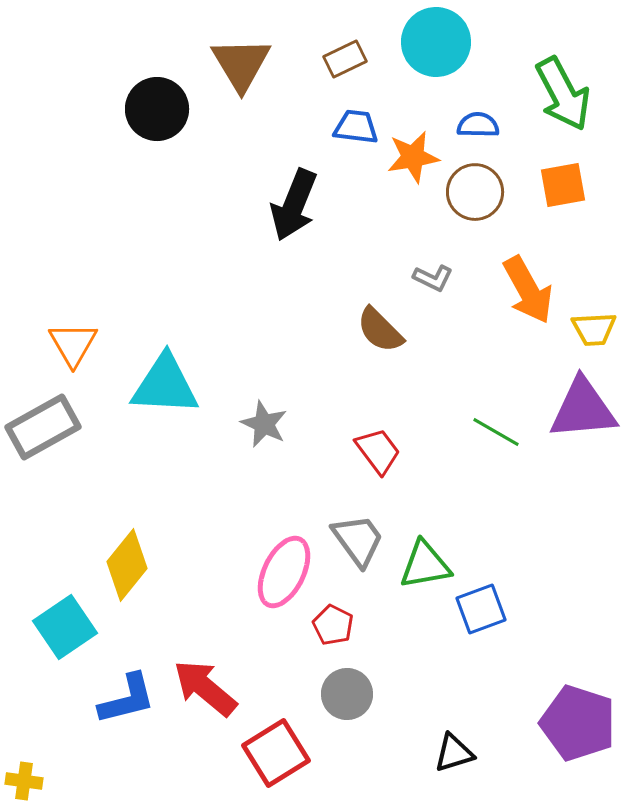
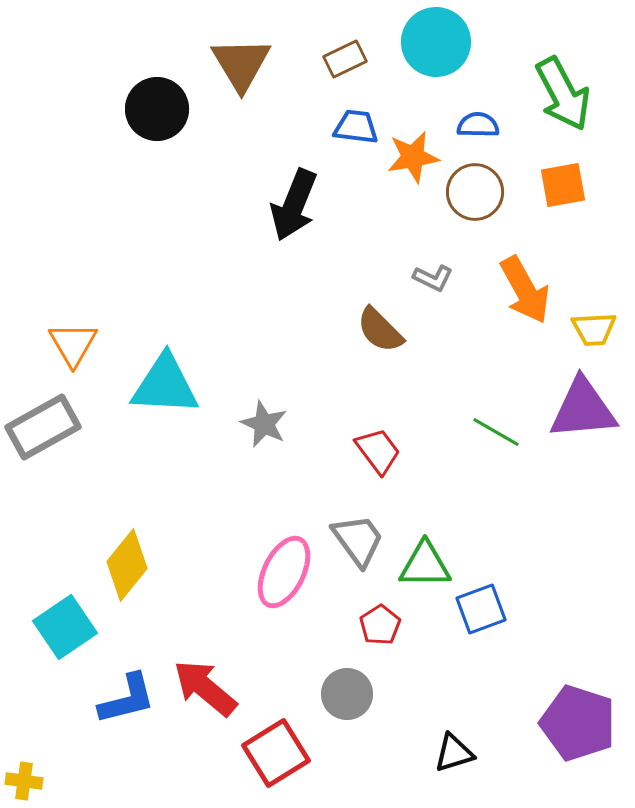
orange arrow: moved 3 px left
green triangle: rotated 10 degrees clockwise
red pentagon: moved 47 px right; rotated 12 degrees clockwise
